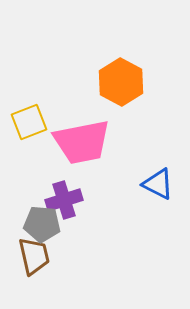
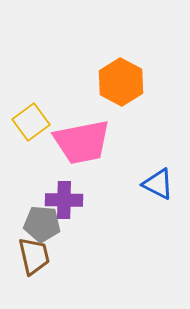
yellow square: moved 2 px right; rotated 15 degrees counterclockwise
purple cross: rotated 18 degrees clockwise
